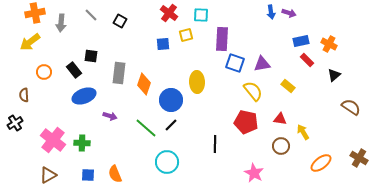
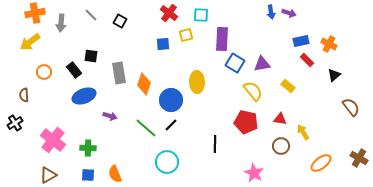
blue square at (235, 63): rotated 12 degrees clockwise
gray rectangle at (119, 73): rotated 15 degrees counterclockwise
brown semicircle at (351, 107): rotated 18 degrees clockwise
green cross at (82, 143): moved 6 px right, 5 px down
